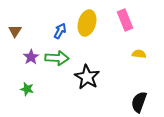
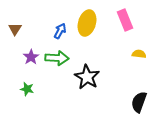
brown triangle: moved 2 px up
